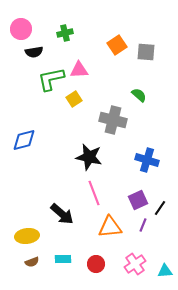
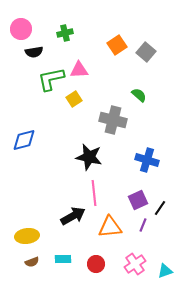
gray square: rotated 36 degrees clockwise
pink line: rotated 15 degrees clockwise
black arrow: moved 11 px right, 2 px down; rotated 70 degrees counterclockwise
cyan triangle: rotated 14 degrees counterclockwise
